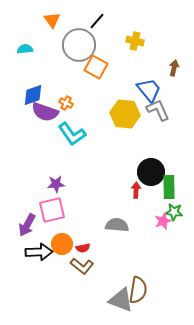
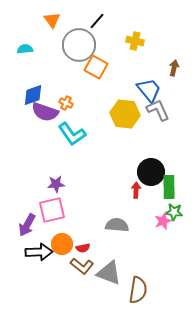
gray triangle: moved 12 px left, 27 px up
